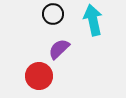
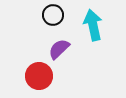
black circle: moved 1 px down
cyan arrow: moved 5 px down
